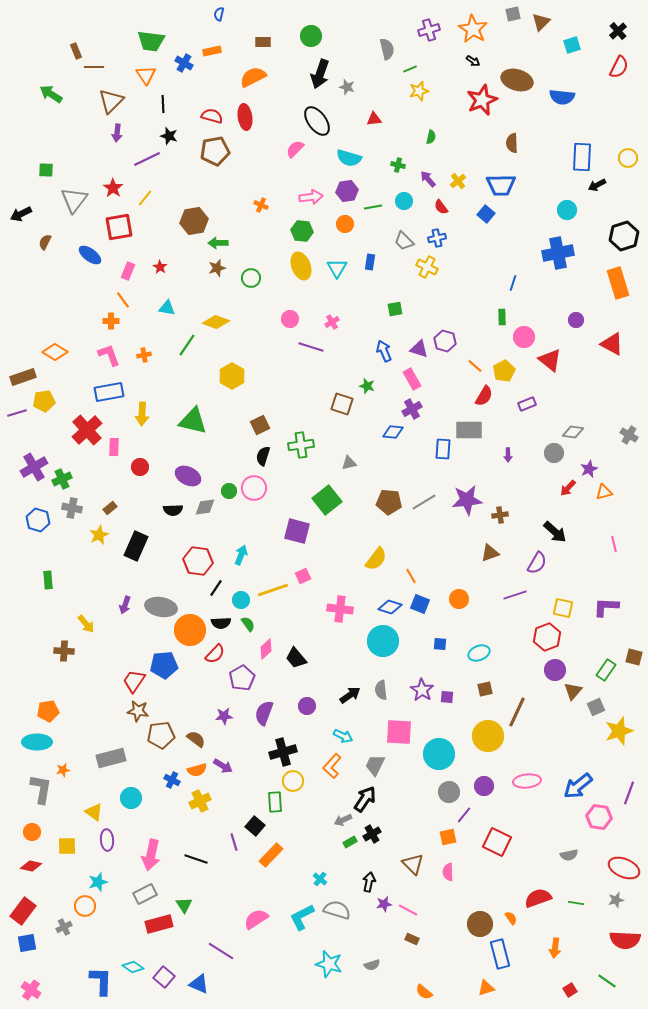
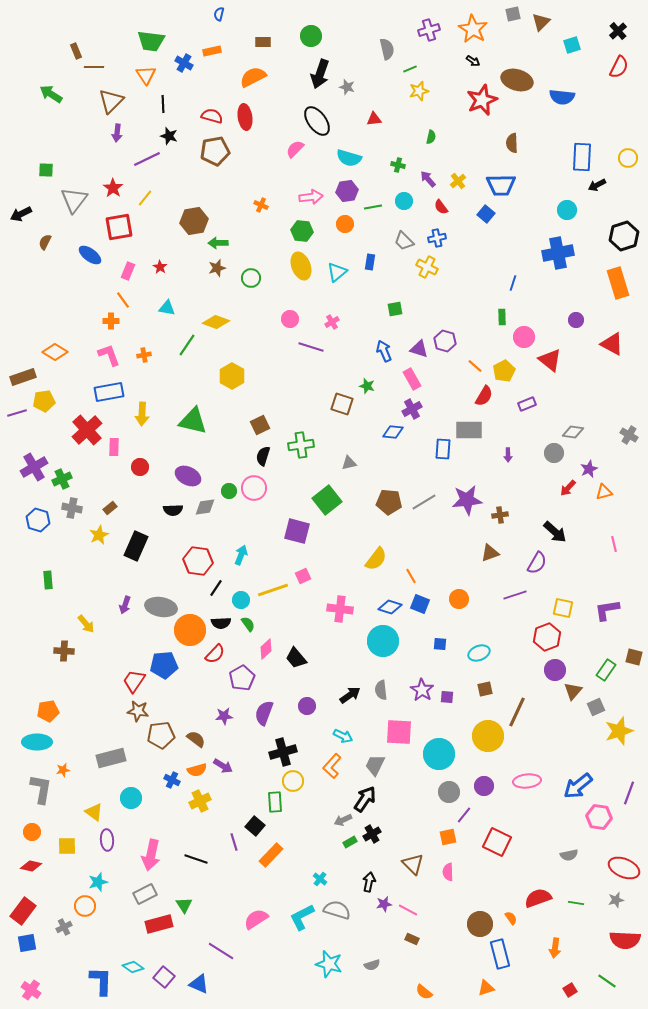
cyan triangle at (337, 268): moved 4 px down; rotated 20 degrees clockwise
purple L-shape at (606, 607): moved 1 px right, 3 px down; rotated 12 degrees counterclockwise
